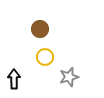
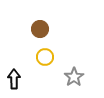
gray star: moved 5 px right; rotated 18 degrees counterclockwise
